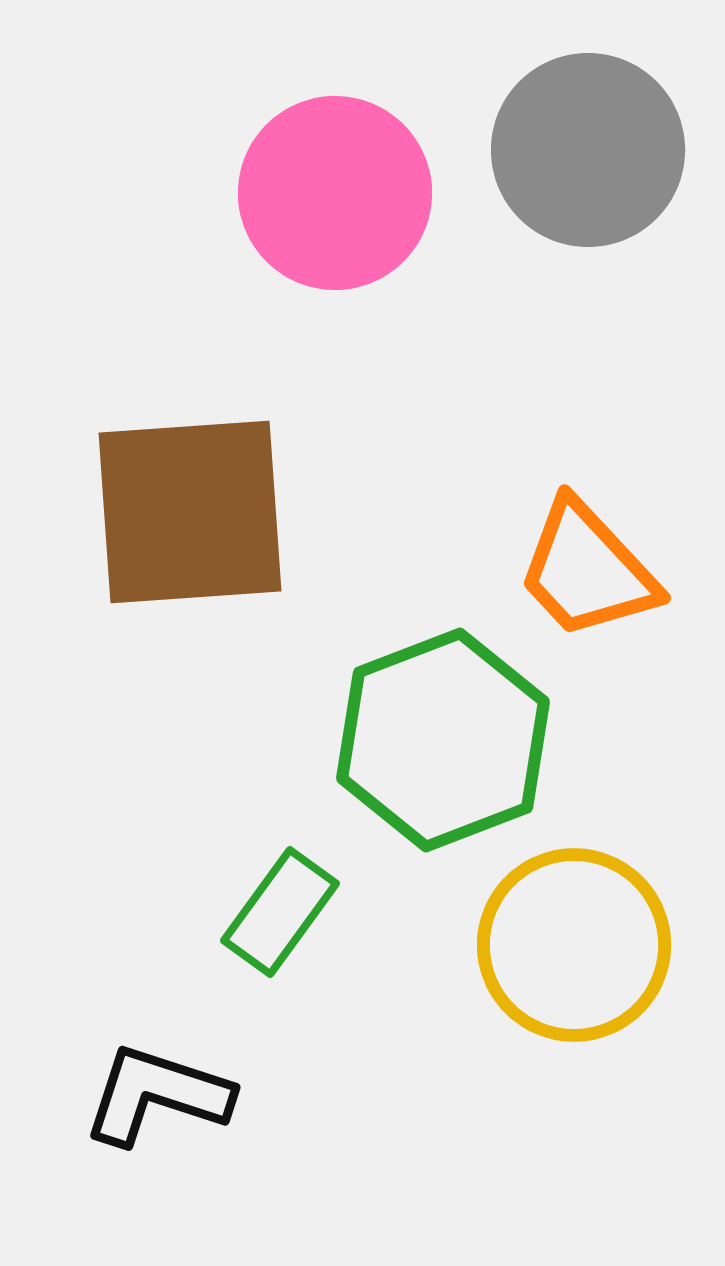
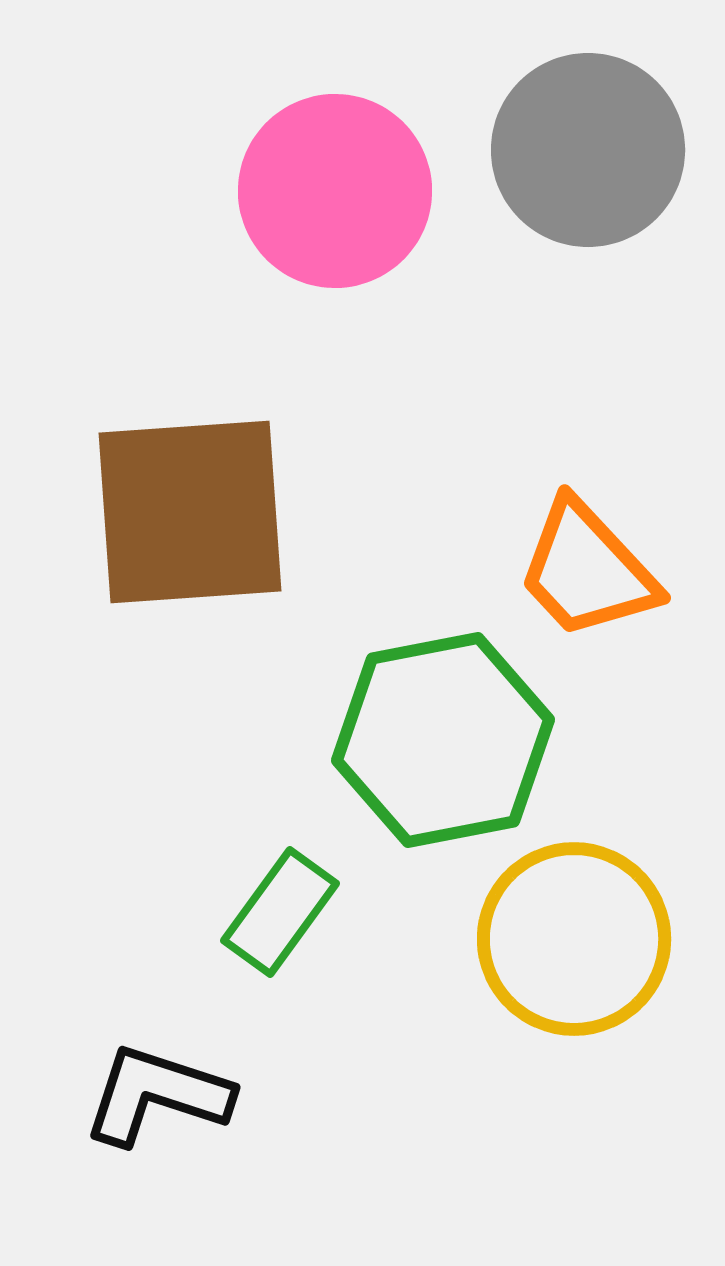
pink circle: moved 2 px up
green hexagon: rotated 10 degrees clockwise
yellow circle: moved 6 px up
